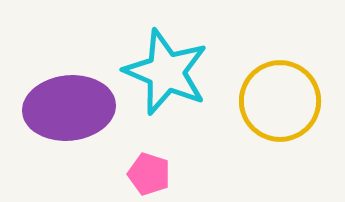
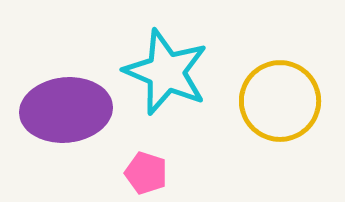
purple ellipse: moved 3 px left, 2 px down
pink pentagon: moved 3 px left, 1 px up
